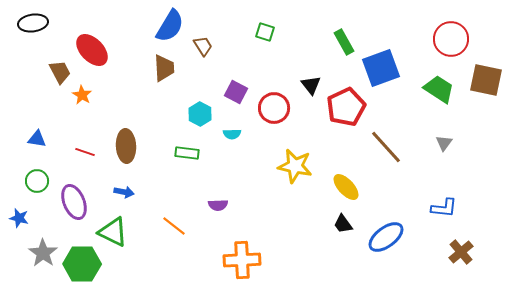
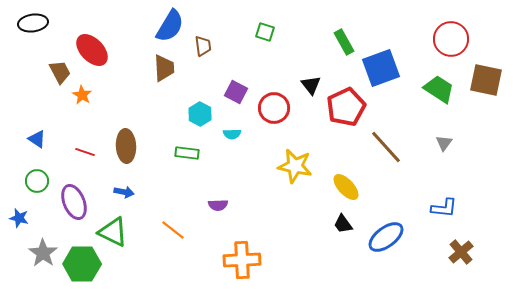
brown trapezoid at (203, 46): rotated 25 degrees clockwise
blue triangle at (37, 139): rotated 24 degrees clockwise
orange line at (174, 226): moved 1 px left, 4 px down
